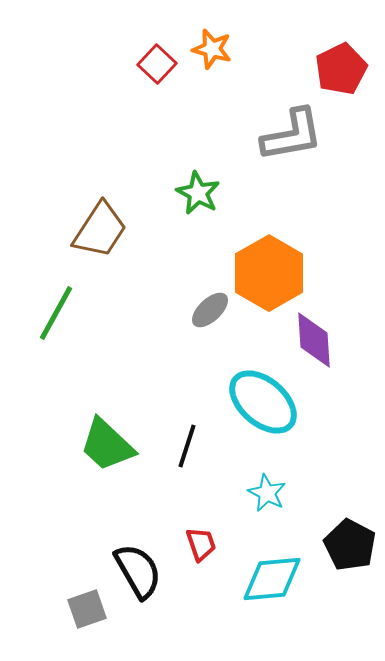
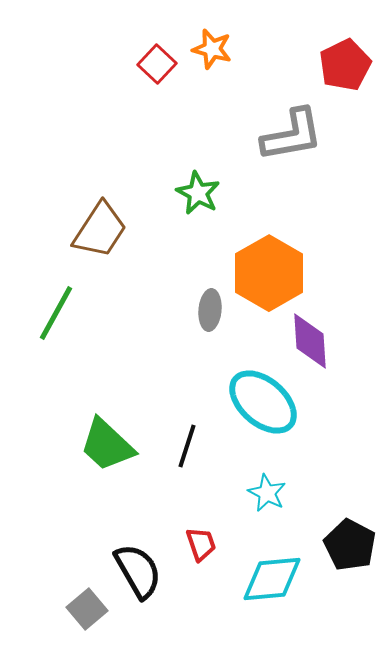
red pentagon: moved 4 px right, 4 px up
gray ellipse: rotated 42 degrees counterclockwise
purple diamond: moved 4 px left, 1 px down
gray square: rotated 21 degrees counterclockwise
